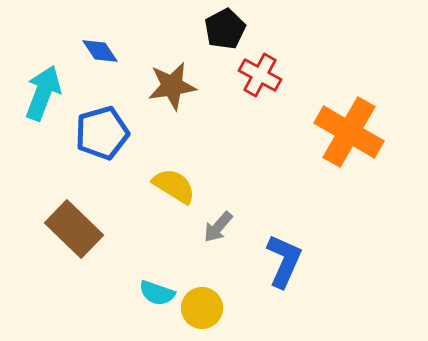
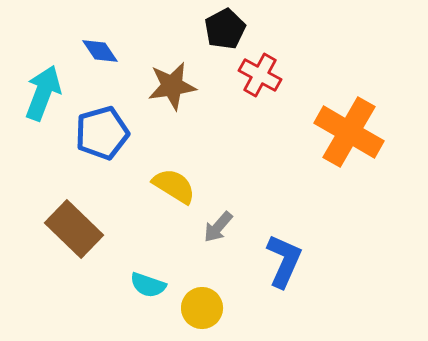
cyan semicircle: moved 9 px left, 8 px up
